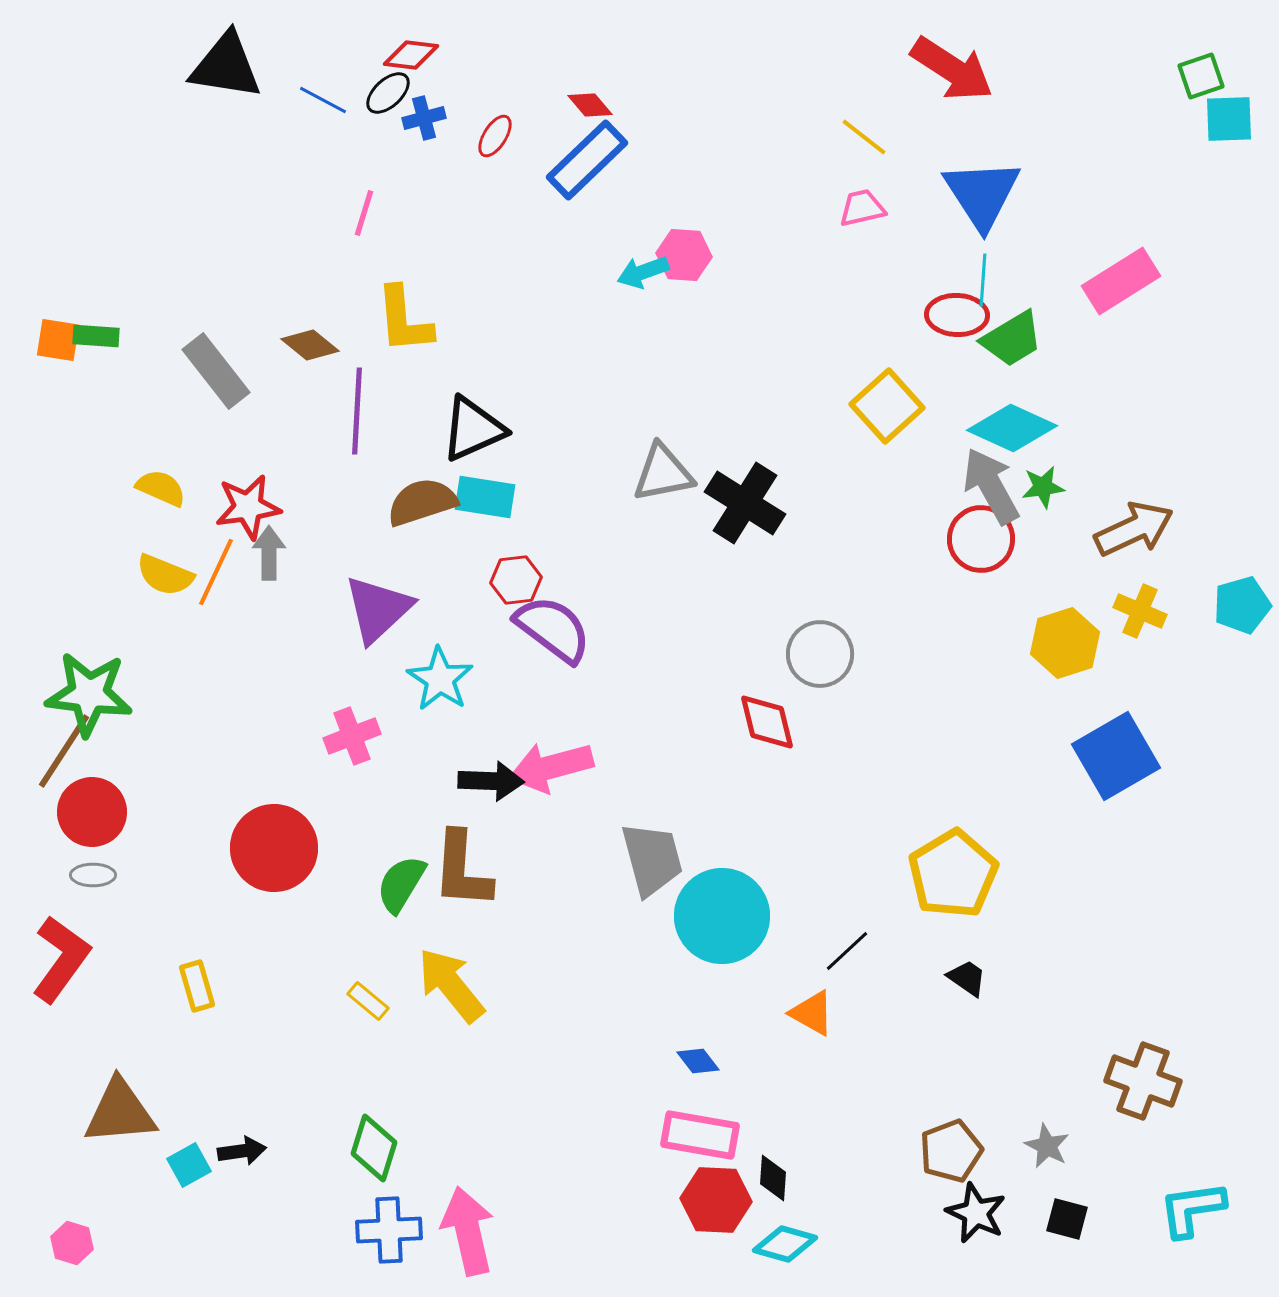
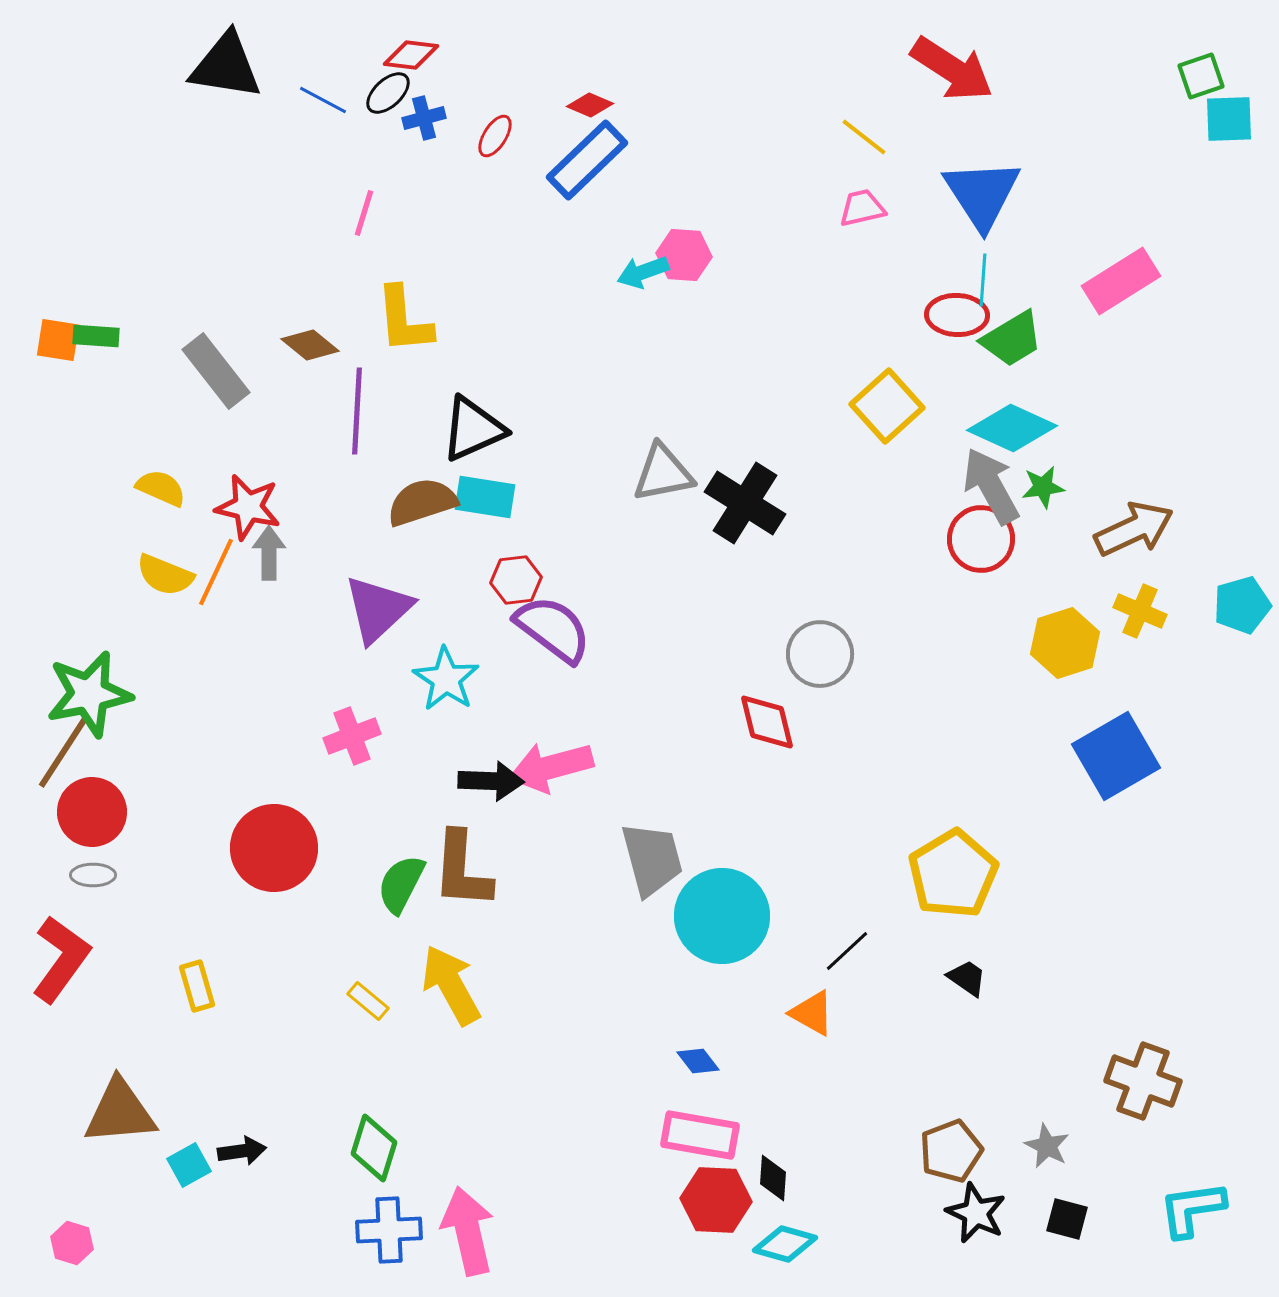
red diamond at (590, 105): rotated 27 degrees counterclockwise
red star at (248, 507): rotated 22 degrees clockwise
cyan star at (440, 679): moved 6 px right
green star at (89, 694): rotated 18 degrees counterclockwise
green semicircle at (401, 884): rotated 4 degrees counterclockwise
yellow arrow at (451, 985): rotated 10 degrees clockwise
